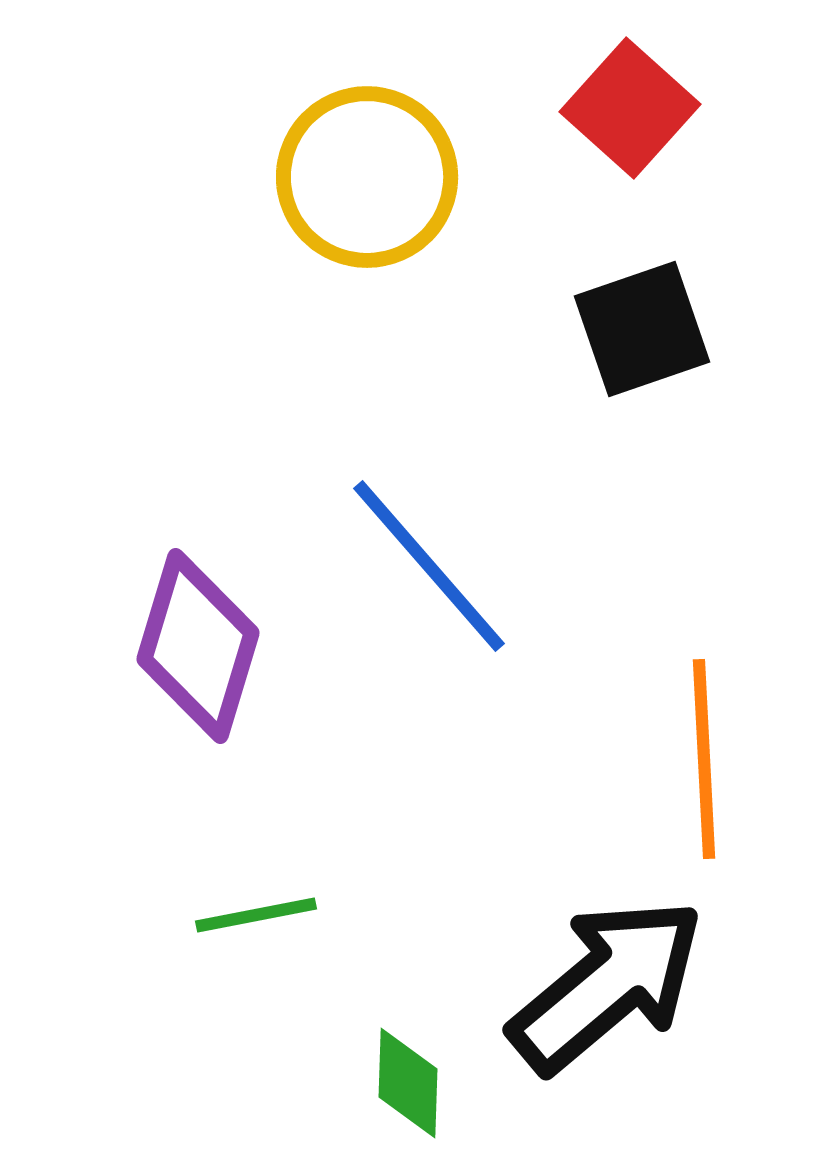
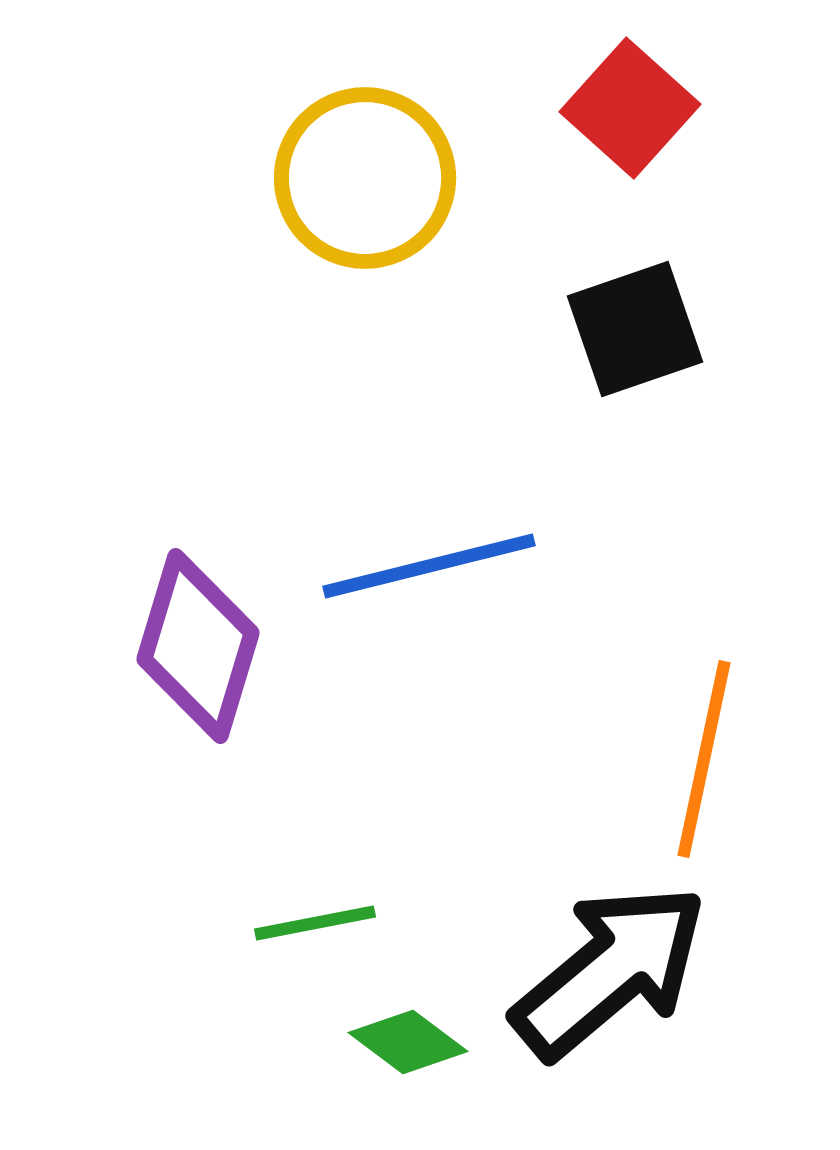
yellow circle: moved 2 px left, 1 px down
black square: moved 7 px left
blue line: rotated 63 degrees counterclockwise
orange line: rotated 15 degrees clockwise
green line: moved 59 px right, 8 px down
black arrow: moved 3 px right, 14 px up
green diamond: moved 41 px up; rotated 55 degrees counterclockwise
